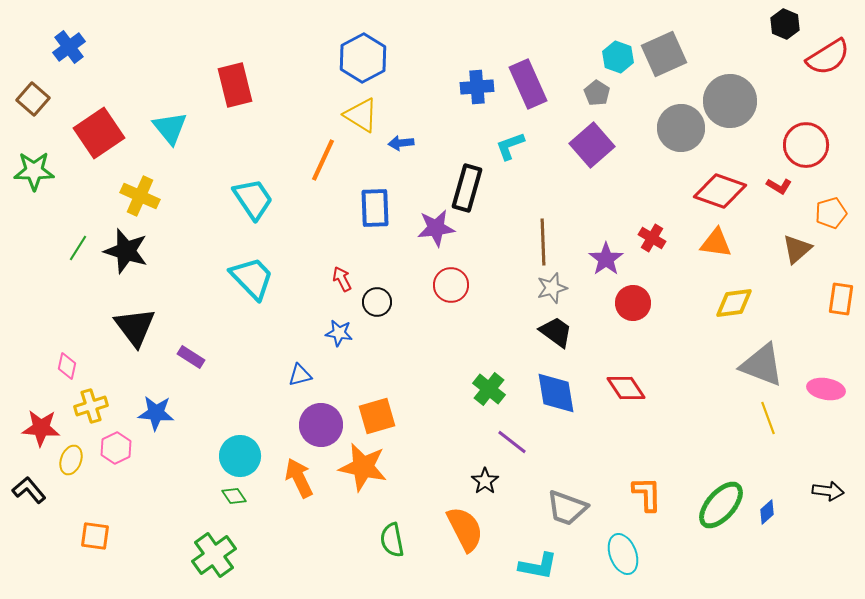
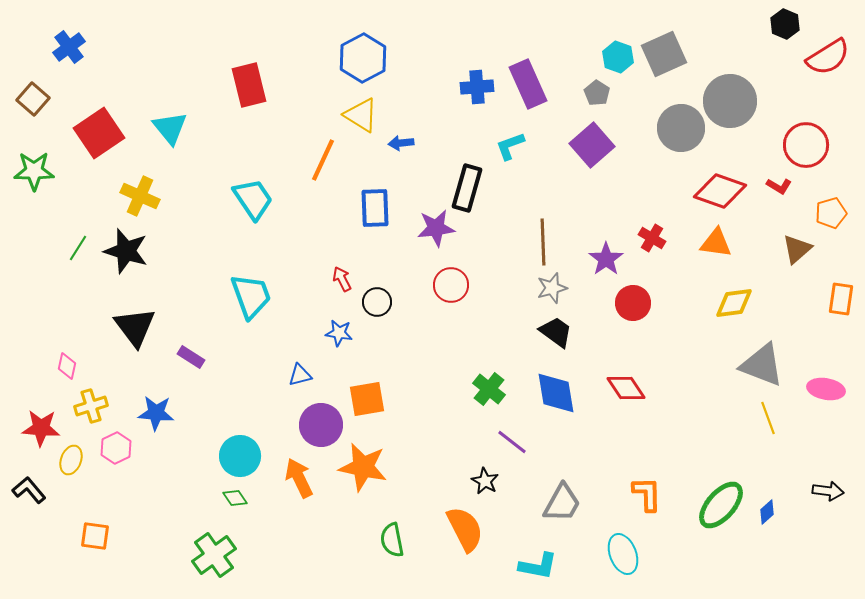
red rectangle at (235, 85): moved 14 px right
cyan trapezoid at (252, 278): moved 1 px left, 18 px down; rotated 24 degrees clockwise
orange square at (377, 416): moved 10 px left, 17 px up; rotated 6 degrees clockwise
black star at (485, 481): rotated 8 degrees counterclockwise
green diamond at (234, 496): moved 1 px right, 2 px down
gray trapezoid at (567, 508): moved 5 px left, 5 px up; rotated 81 degrees counterclockwise
